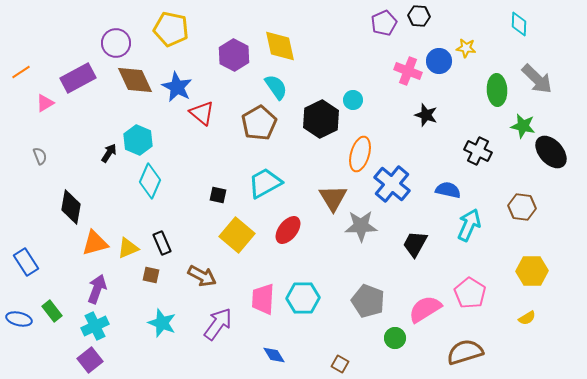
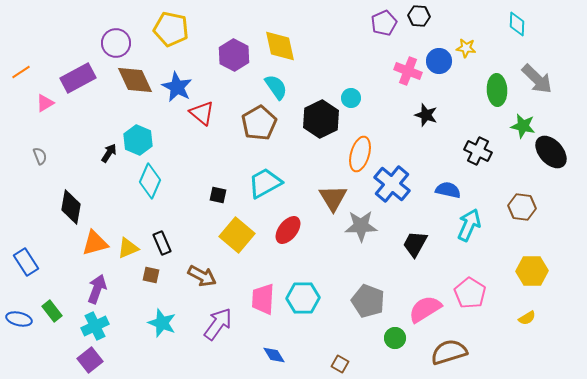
cyan diamond at (519, 24): moved 2 px left
cyan circle at (353, 100): moved 2 px left, 2 px up
brown semicircle at (465, 352): moved 16 px left
